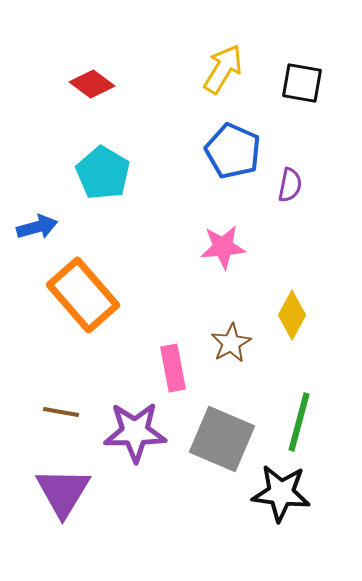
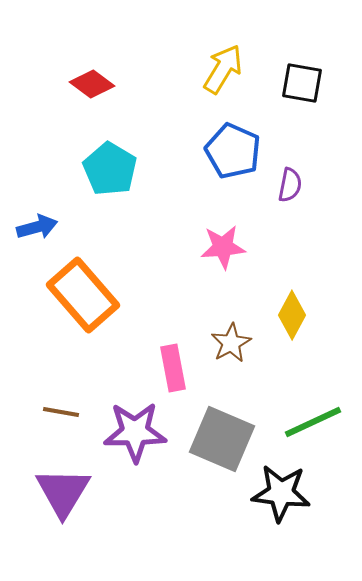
cyan pentagon: moved 7 px right, 4 px up
green line: moved 14 px right; rotated 50 degrees clockwise
